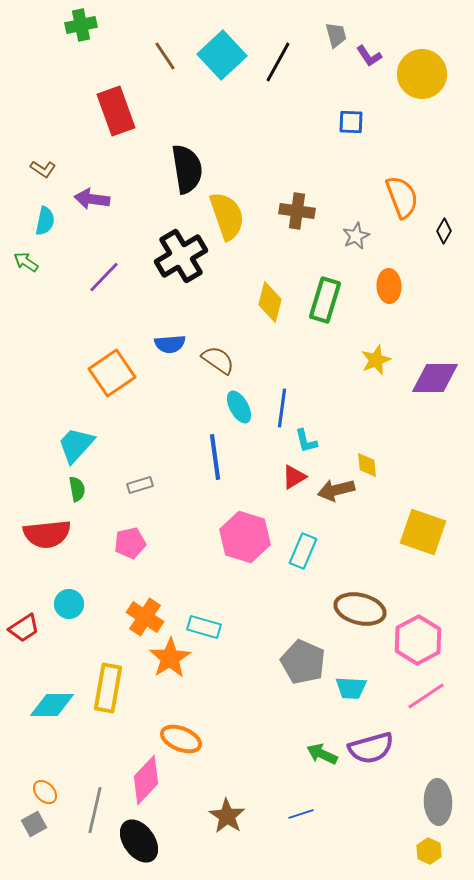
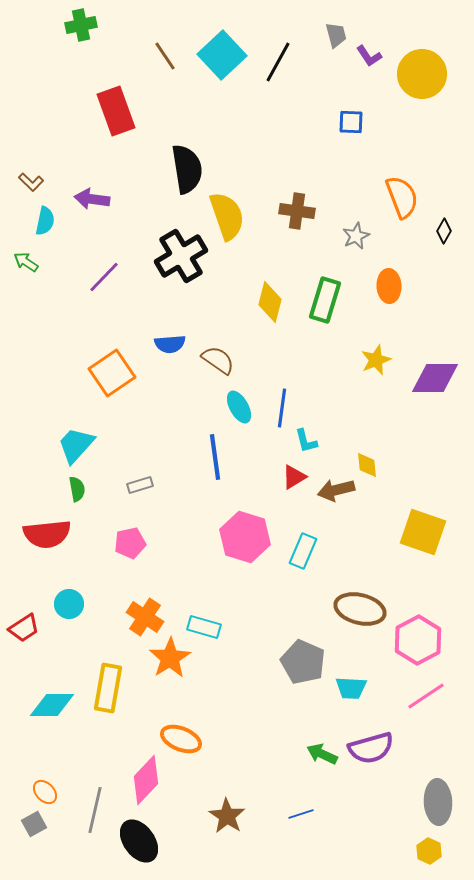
brown L-shape at (43, 169): moved 12 px left, 13 px down; rotated 10 degrees clockwise
